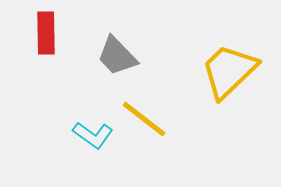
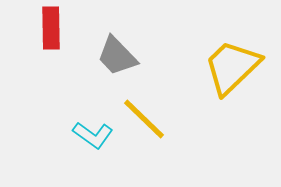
red rectangle: moved 5 px right, 5 px up
yellow trapezoid: moved 3 px right, 4 px up
yellow line: rotated 6 degrees clockwise
